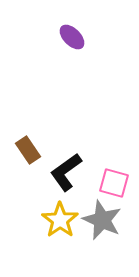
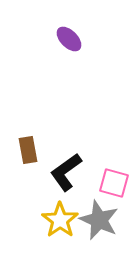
purple ellipse: moved 3 px left, 2 px down
brown rectangle: rotated 24 degrees clockwise
gray star: moved 3 px left
